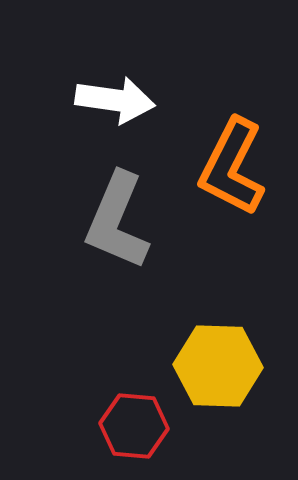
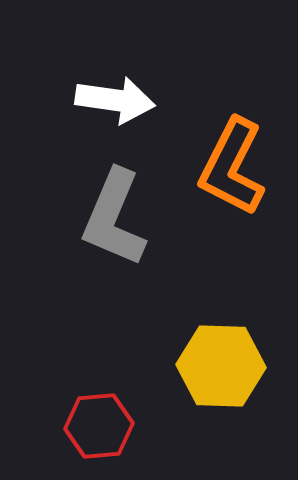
gray L-shape: moved 3 px left, 3 px up
yellow hexagon: moved 3 px right
red hexagon: moved 35 px left; rotated 10 degrees counterclockwise
